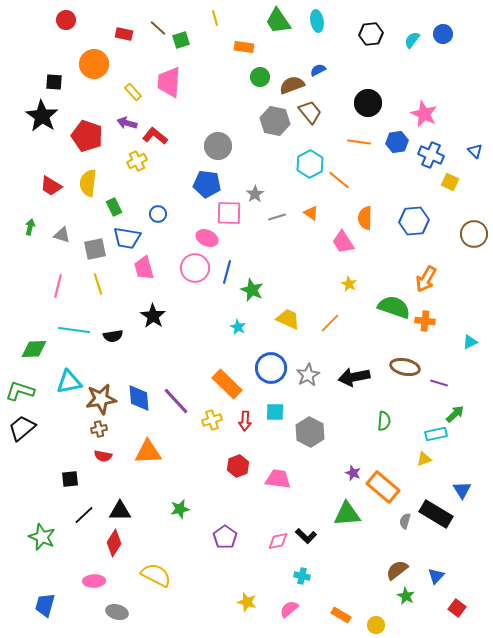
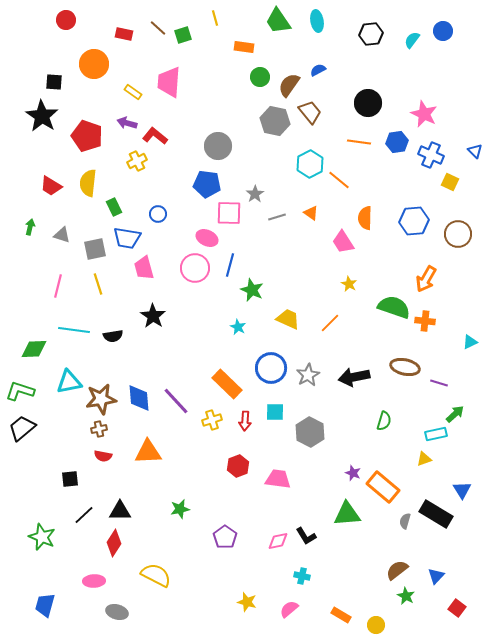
blue circle at (443, 34): moved 3 px up
green square at (181, 40): moved 2 px right, 5 px up
brown semicircle at (292, 85): moved 3 px left; rotated 35 degrees counterclockwise
yellow rectangle at (133, 92): rotated 12 degrees counterclockwise
brown circle at (474, 234): moved 16 px left
blue line at (227, 272): moved 3 px right, 7 px up
green semicircle at (384, 421): rotated 12 degrees clockwise
black L-shape at (306, 536): rotated 15 degrees clockwise
